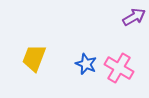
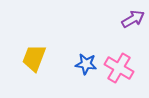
purple arrow: moved 1 px left, 2 px down
blue star: rotated 15 degrees counterclockwise
